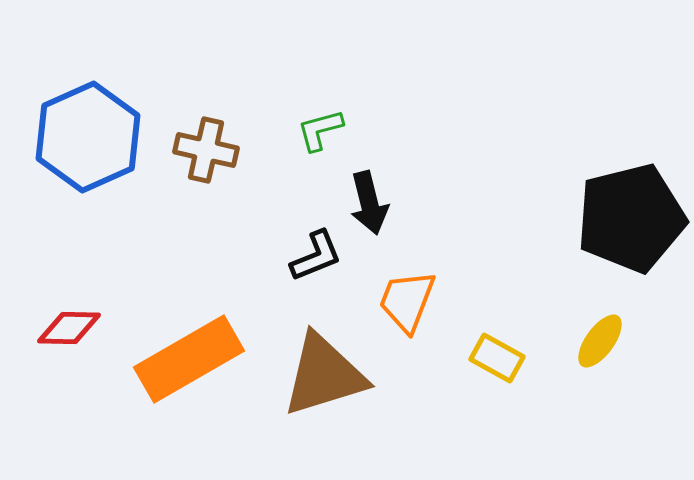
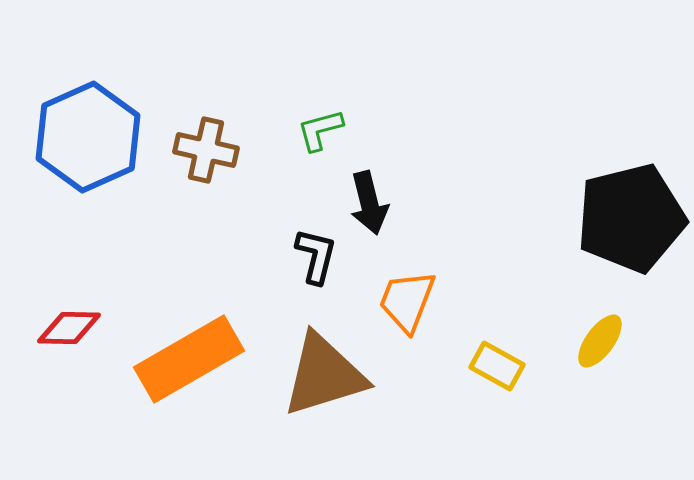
black L-shape: rotated 54 degrees counterclockwise
yellow rectangle: moved 8 px down
